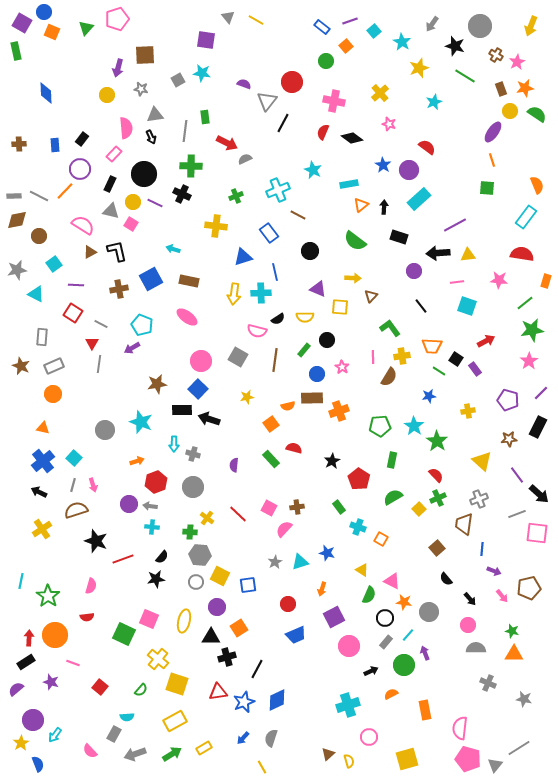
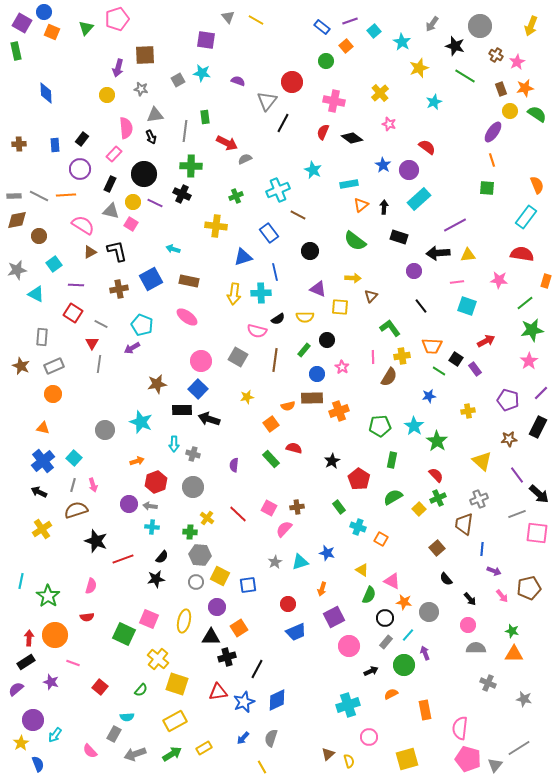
purple semicircle at (244, 84): moved 6 px left, 3 px up
orange line at (65, 191): moved 1 px right, 4 px down; rotated 42 degrees clockwise
blue trapezoid at (296, 635): moved 3 px up
